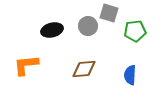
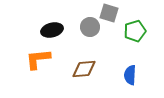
gray circle: moved 2 px right, 1 px down
green pentagon: rotated 10 degrees counterclockwise
orange L-shape: moved 12 px right, 6 px up
